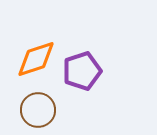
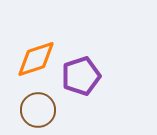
purple pentagon: moved 1 px left, 5 px down
